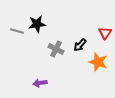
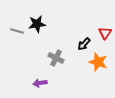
black arrow: moved 4 px right, 1 px up
gray cross: moved 9 px down
